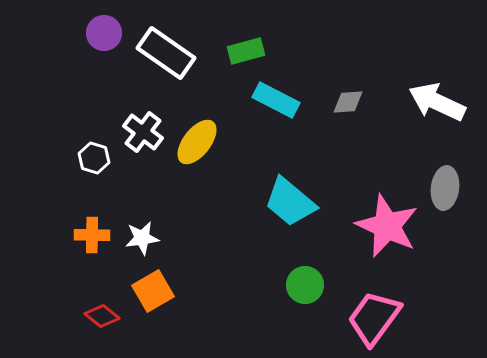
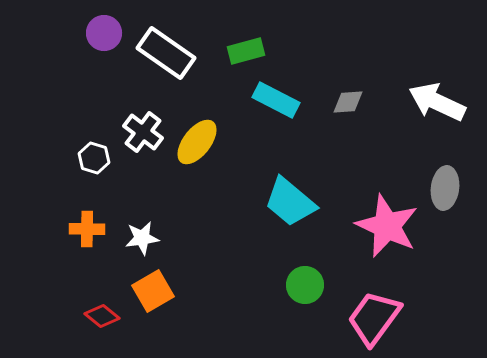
orange cross: moved 5 px left, 6 px up
